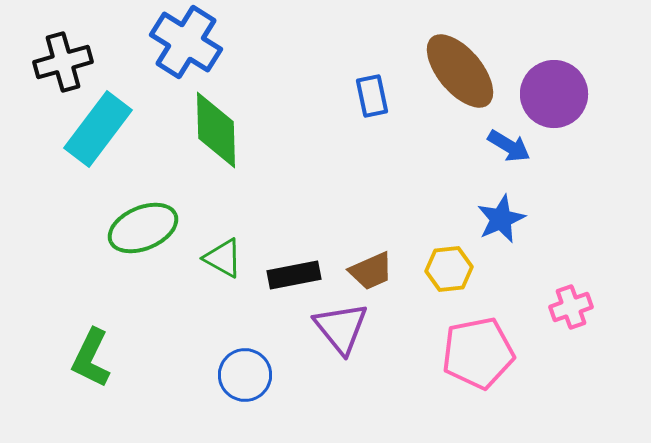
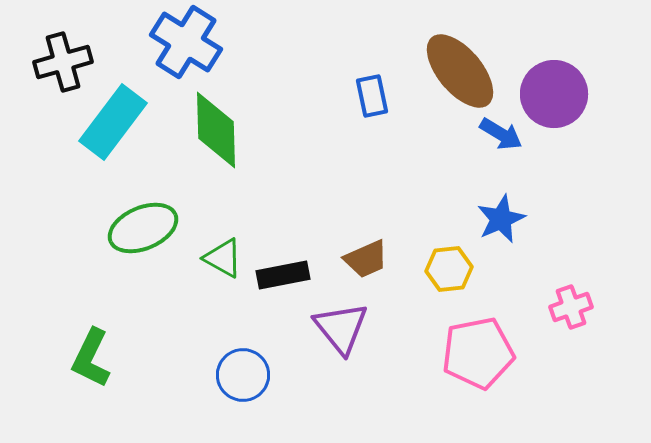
cyan rectangle: moved 15 px right, 7 px up
blue arrow: moved 8 px left, 12 px up
brown trapezoid: moved 5 px left, 12 px up
black rectangle: moved 11 px left
blue circle: moved 2 px left
